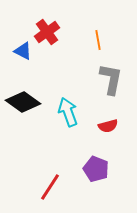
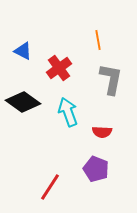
red cross: moved 12 px right, 36 px down
red semicircle: moved 6 px left, 6 px down; rotated 18 degrees clockwise
